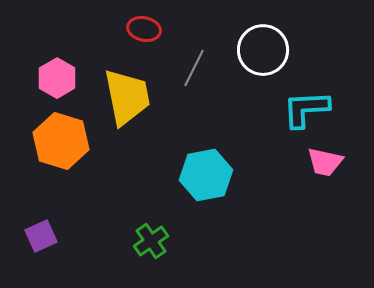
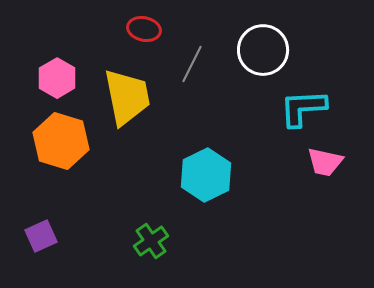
gray line: moved 2 px left, 4 px up
cyan L-shape: moved 3 px left, 1 px up
cyan hexagon: rotated 15 degrees counterclockwise
